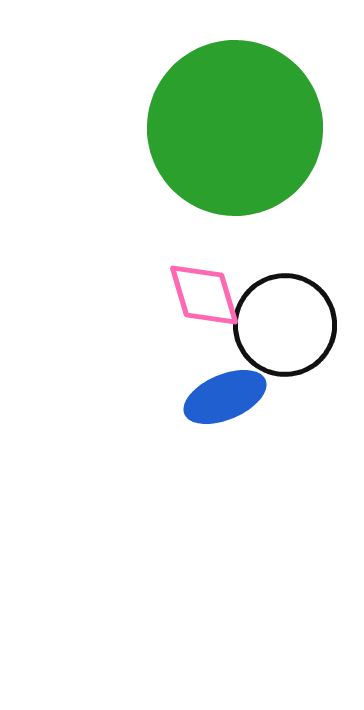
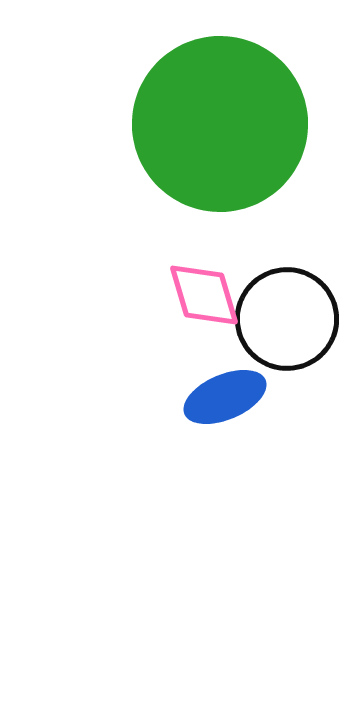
green circle: moved 15 px left, 4 px up
black circle: moved 2 px right, 6 px up
